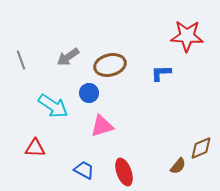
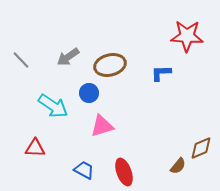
gray line: rotated 24 degrees counterclockwise
